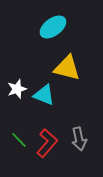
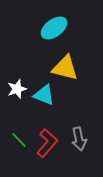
cyan ellipse: moved 1 px right, 1 px down
yellow triangle: moved 2 px left
